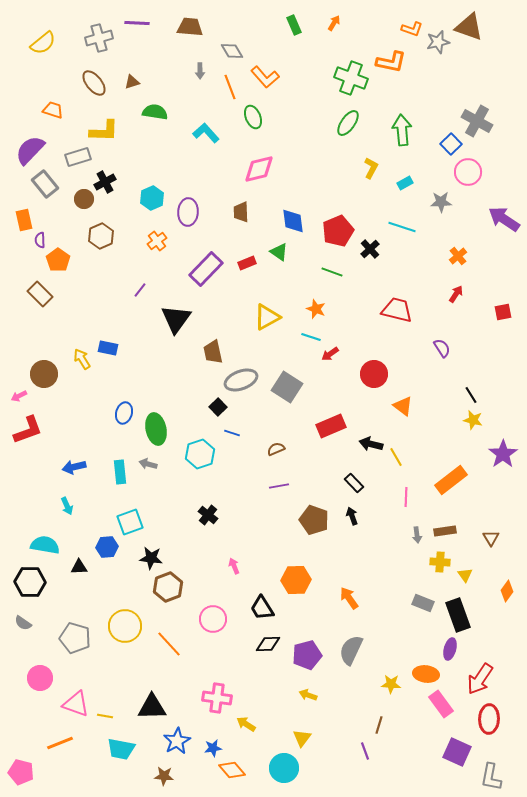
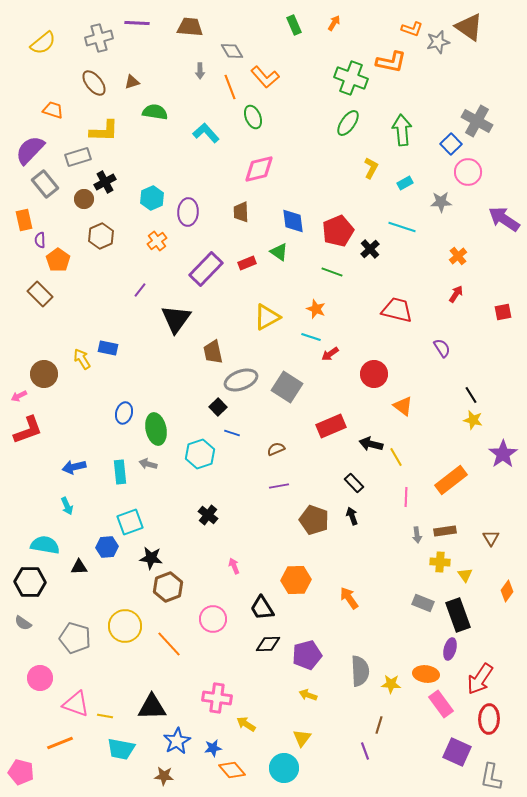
brown triangle at (469, 27): rotated 16 degrees clockwise
gray semicircle at (351, 650): moved 9 px right, 21 px down; rotated 152 degrees clockwise
